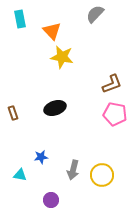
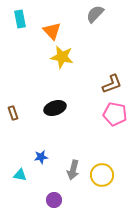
purple circle: moved 3 px right
